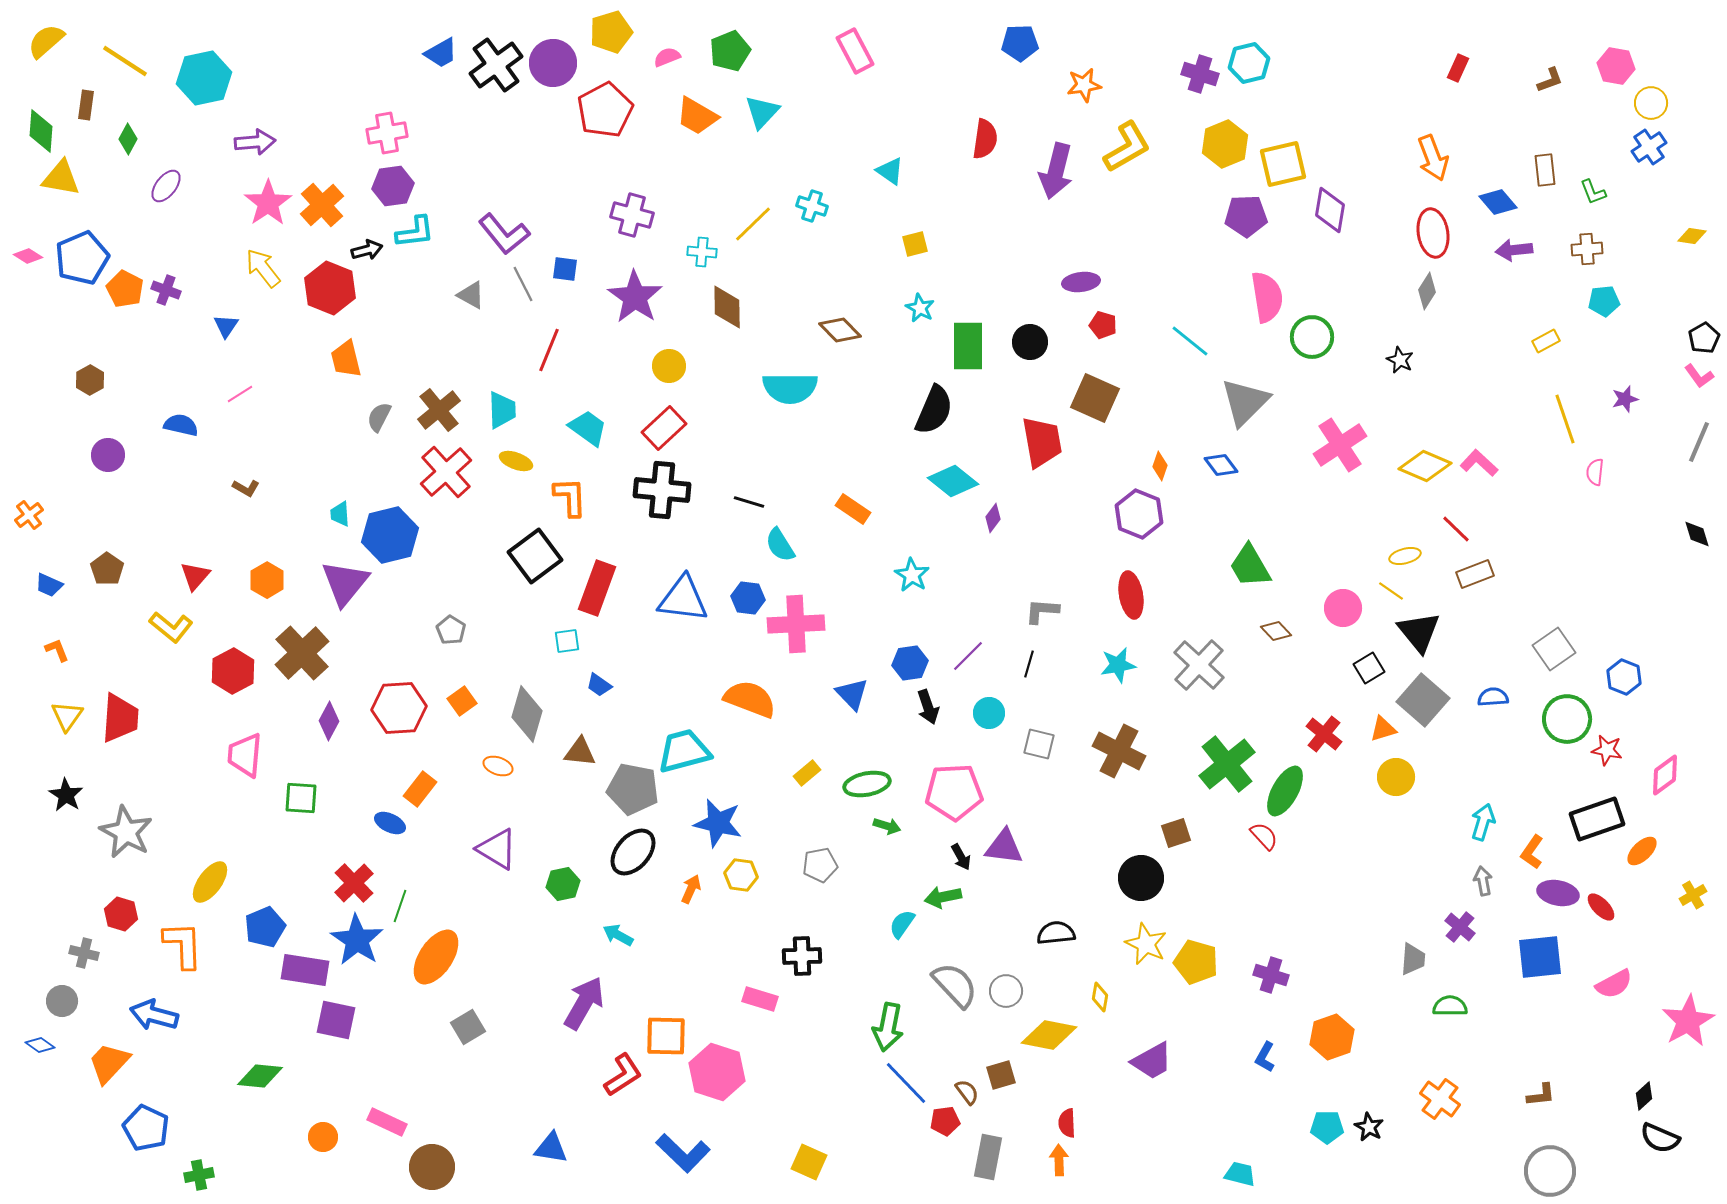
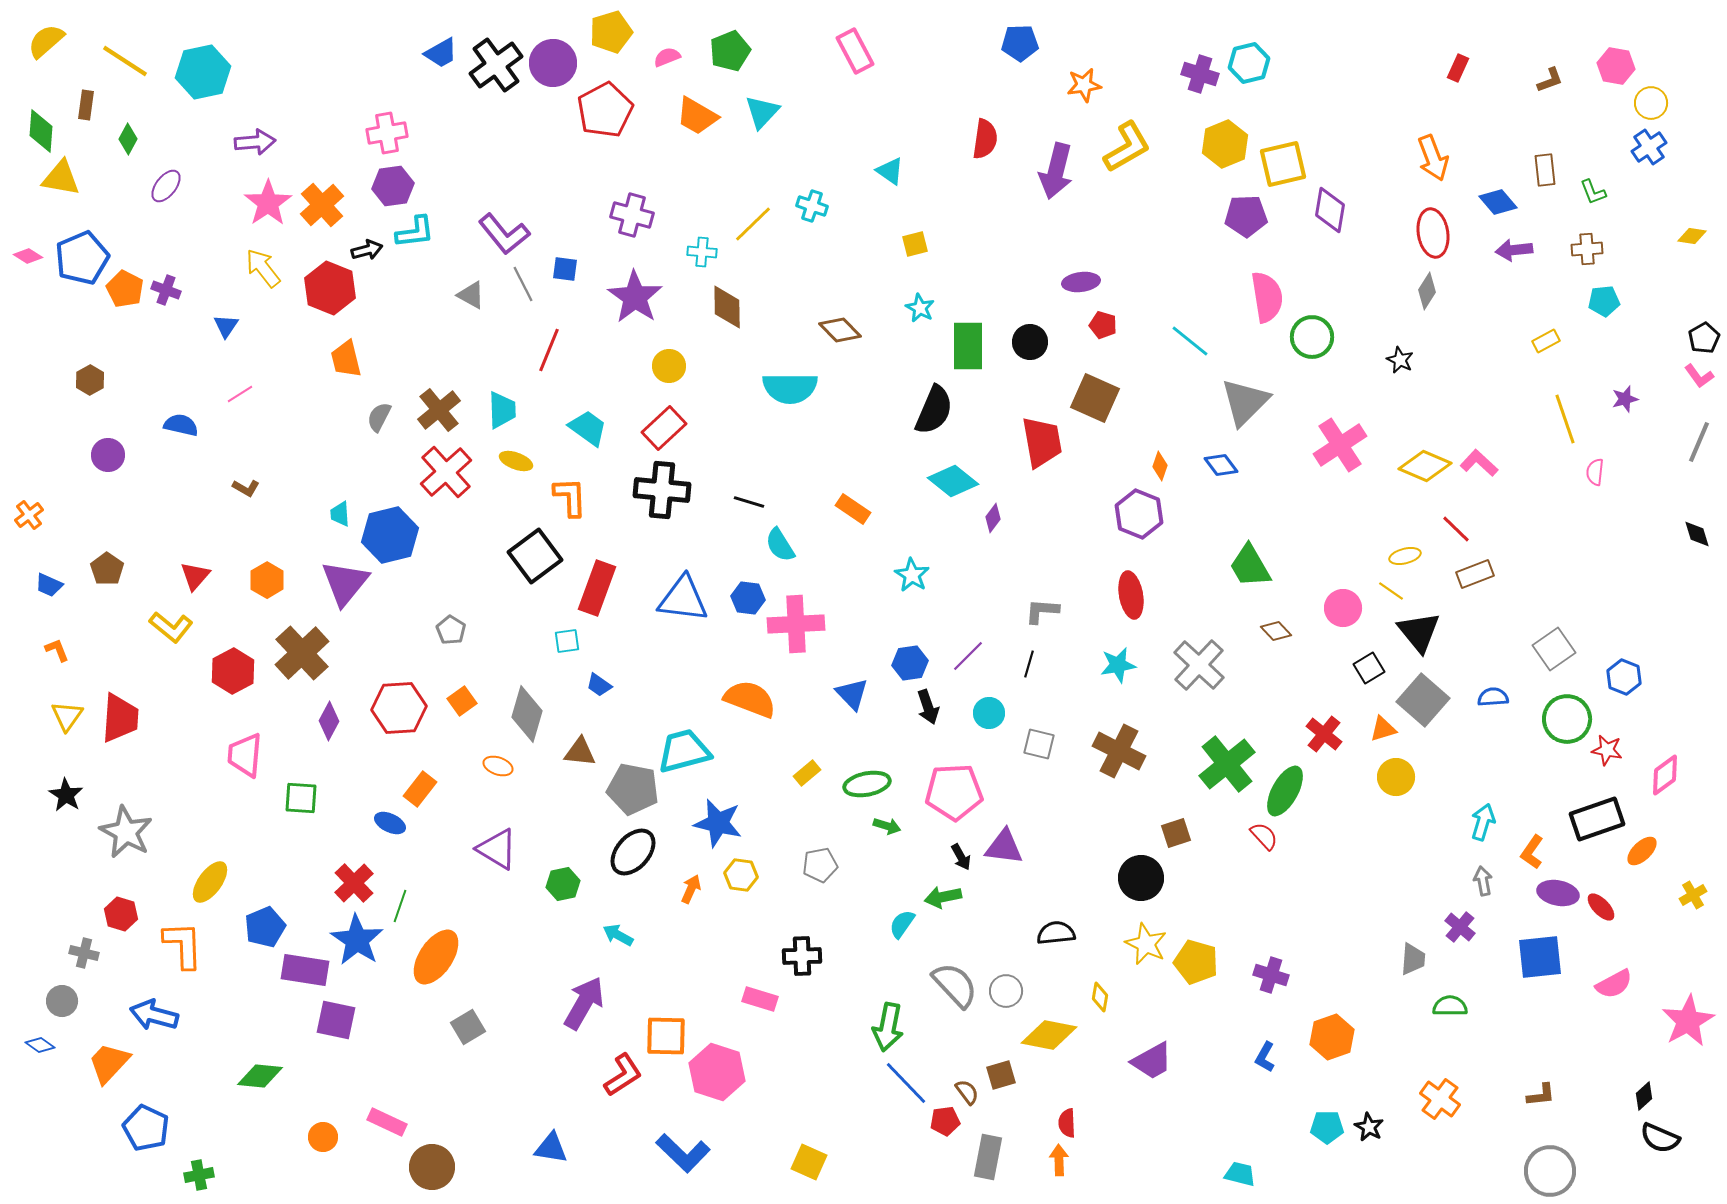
cyan hexagon at (204, 78): moved 1 px left, 6 px up
